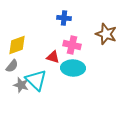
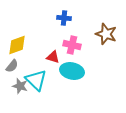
cyan ellipse: moved 1 px left, 3 px down; rotated 10 degrees clockwise
gray star: moved 1 px left, 1 px down
